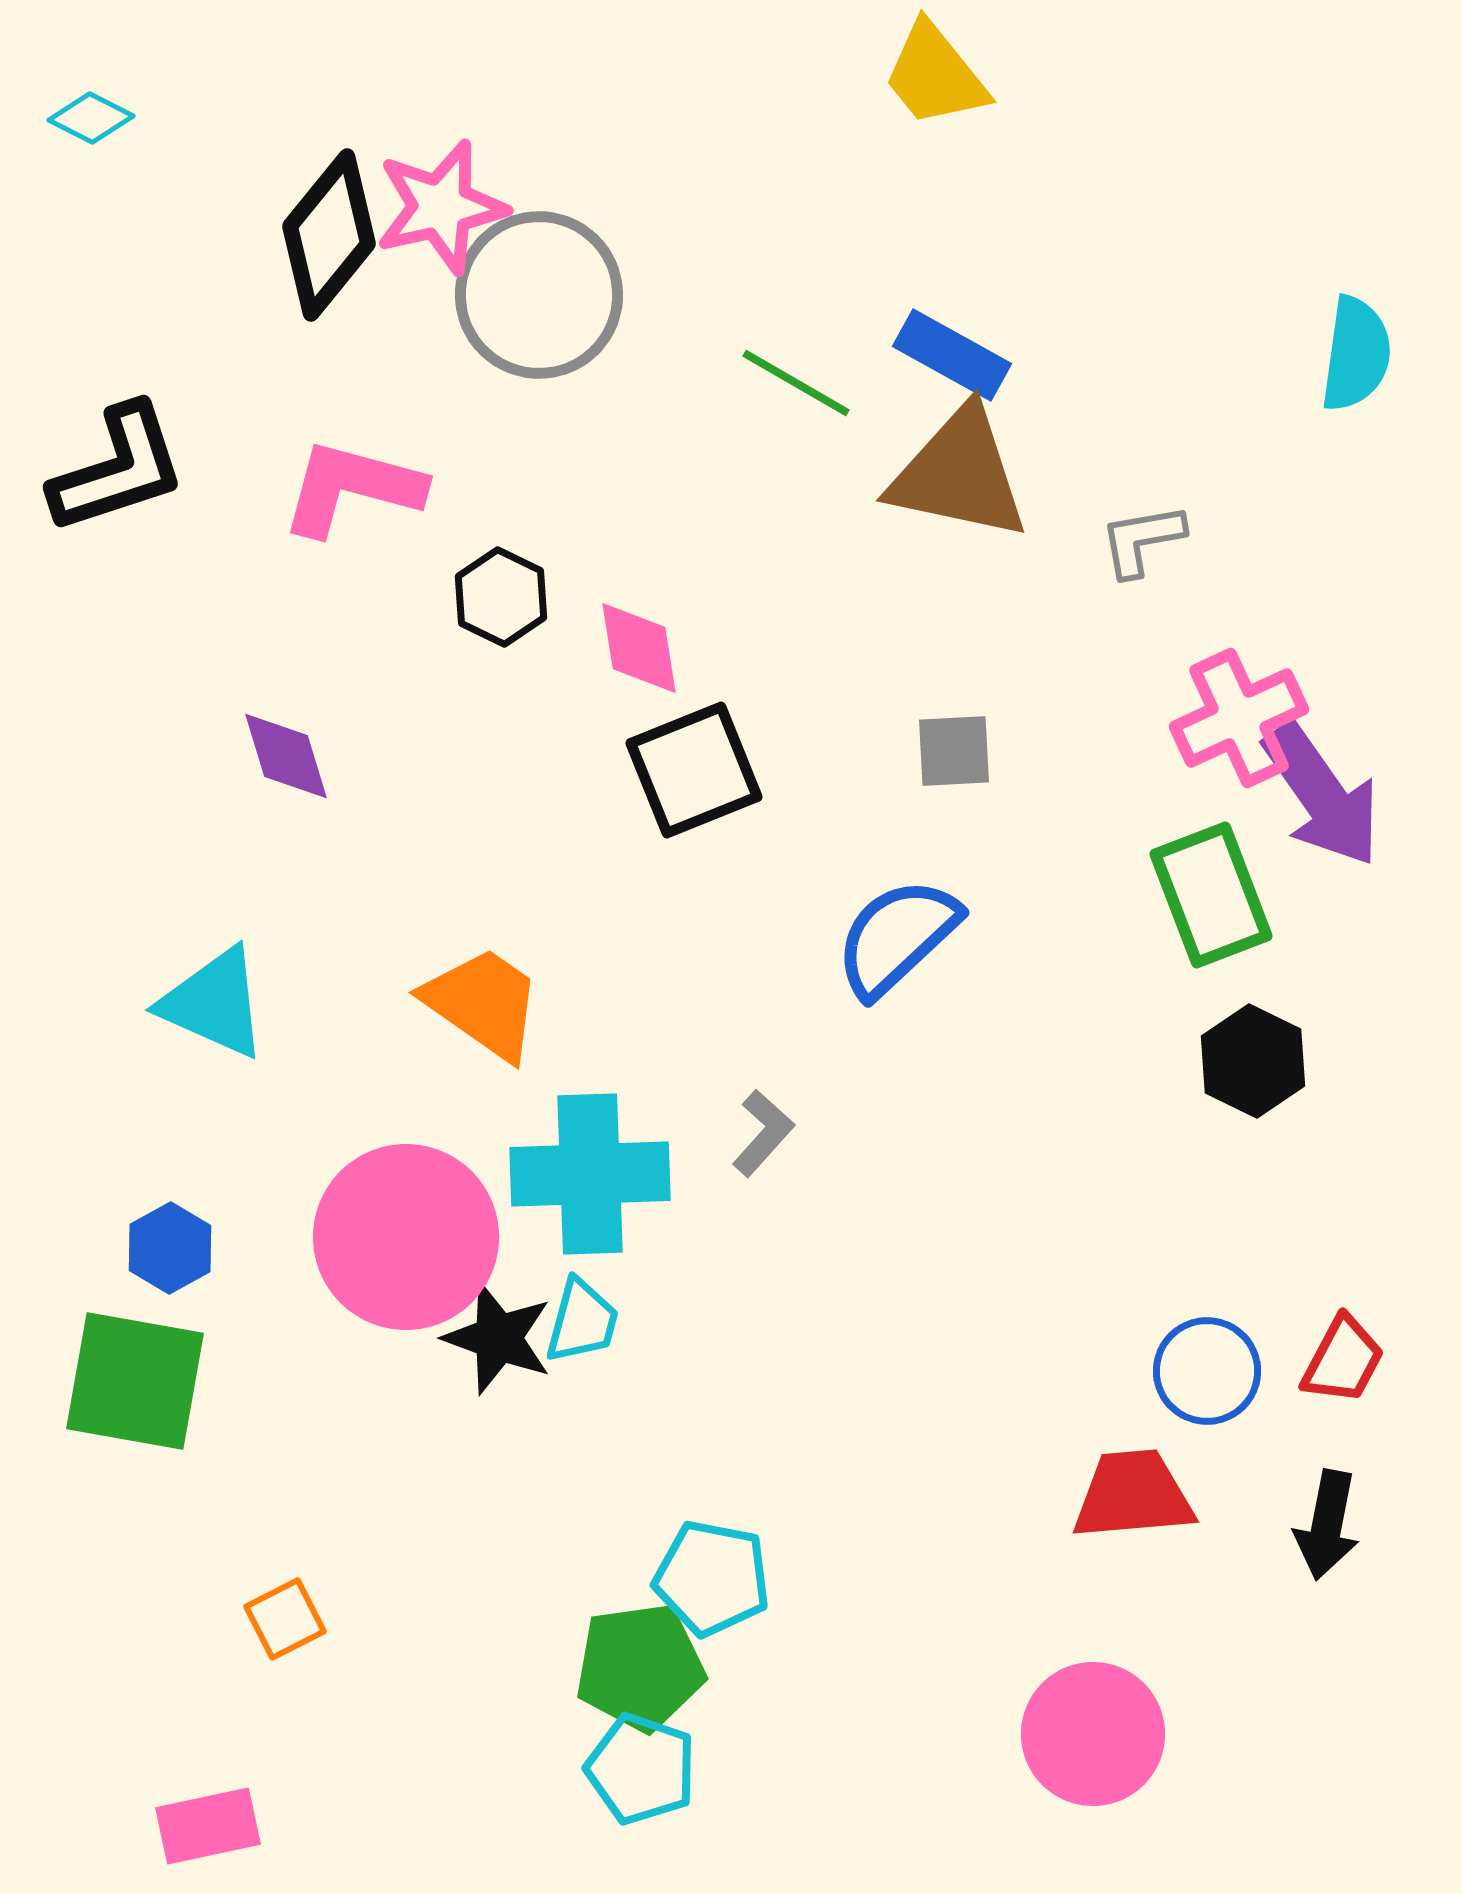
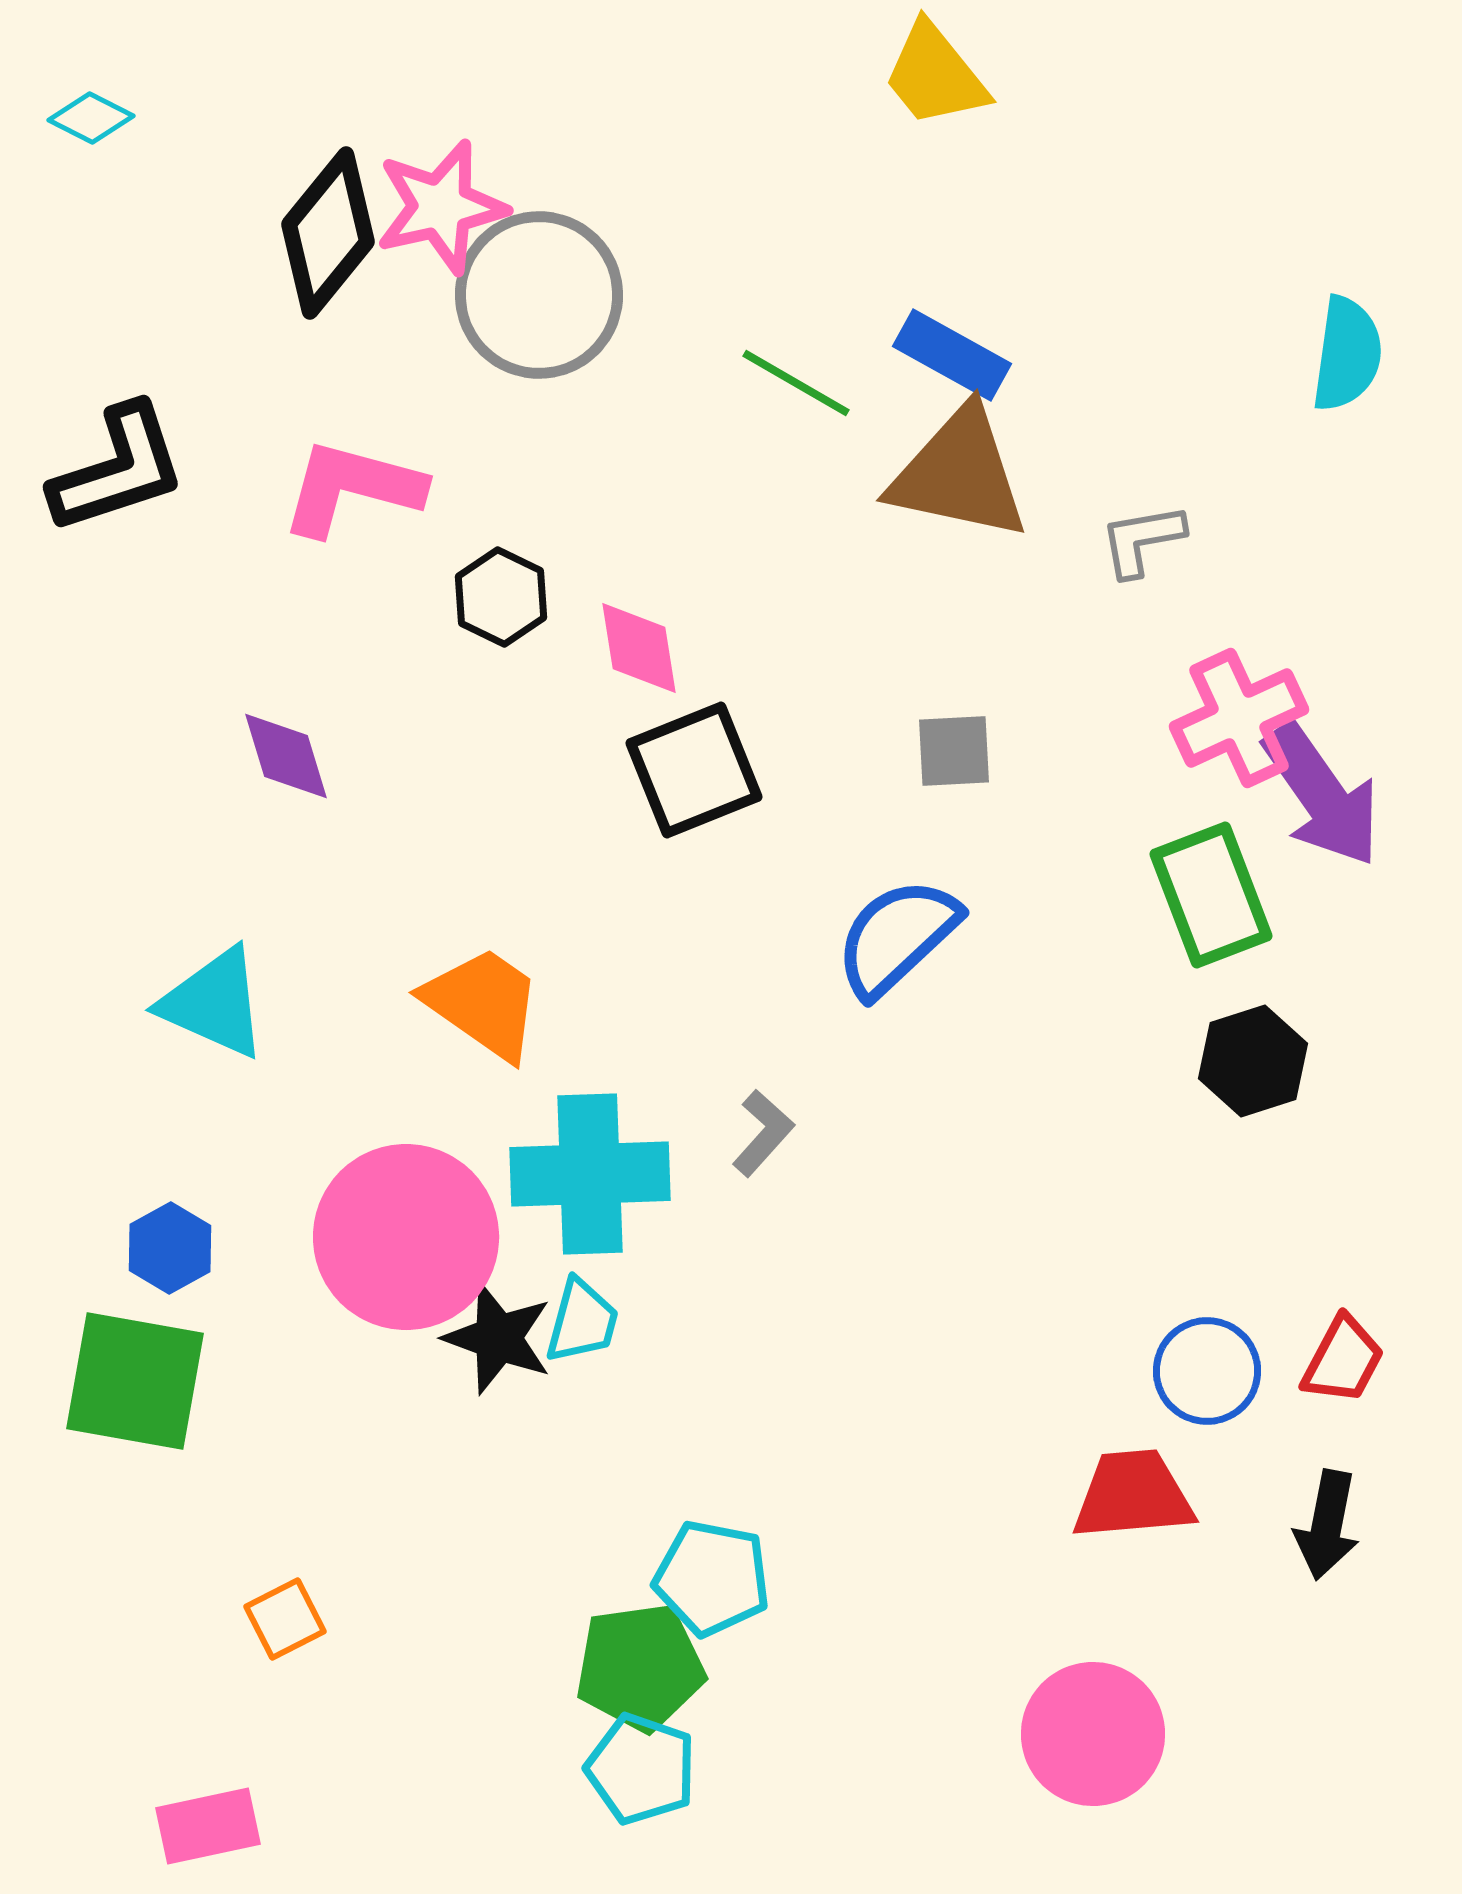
black diamond at (329, 235): moved 1 px left, 2 px up
cyan semicircle at (1356, 354): moved 9 px left
black hexagon at (1253, 1061): rotated 16 degrees clockwise
